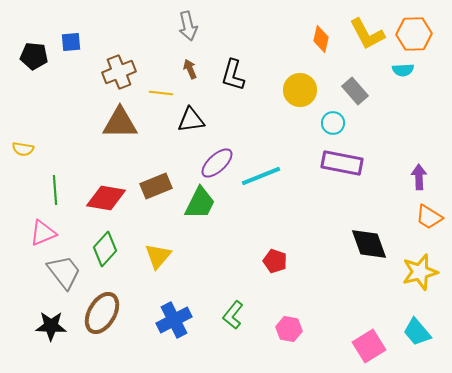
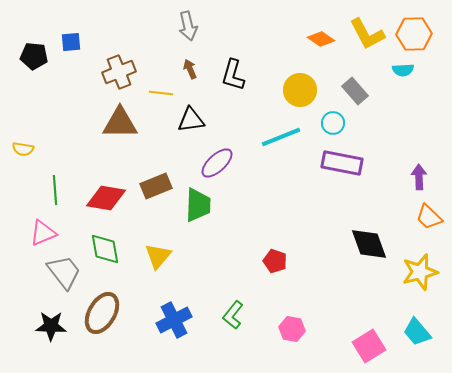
orange diamond: rotated 68 degrees counterclockwise
cyan line: moved 20 px right, 39 px up
green trapezoid: moved 2 px left, 2 px down; rotated 24 degrees counterclockwise
orange trapezoid: rotated 12 degrees clockwise
green diamond: rotated 52 degrees counterclockwise
pink hexagon: moved 3 px right
